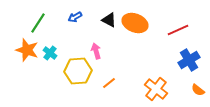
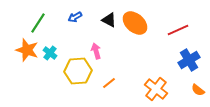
orange ellipse: rotated 20 degrees clockwise
